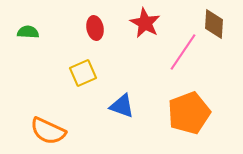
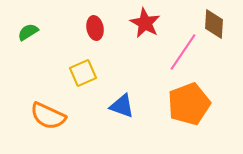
green semicircle: rotated 35 degrees counterclockwise
orange pentagon: moved 9 px up
orange semicircle: moved 15 px up
